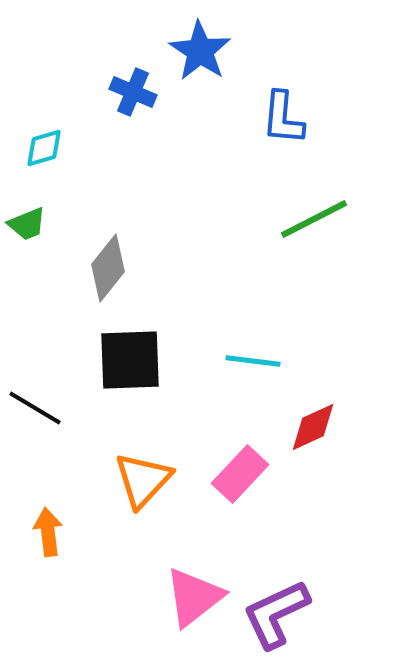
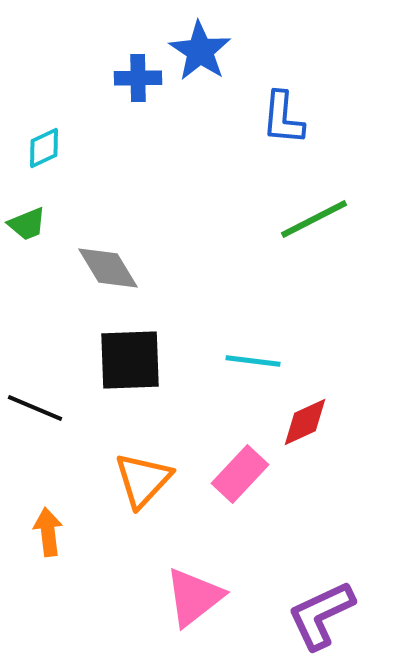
blue cross: moved 5 px right, 14 px up; rotated 24 degrees counterclockwise
cyan diamond: rotated 9 degrees counterclockwise
gray diamond: rotated 70 degrees counterclockwise
black line: rotated 8 degrees counterclockwise
red diamond: moved 8 px left, 5 px up
purple L-shape: moved 45 px right, 1 px down
